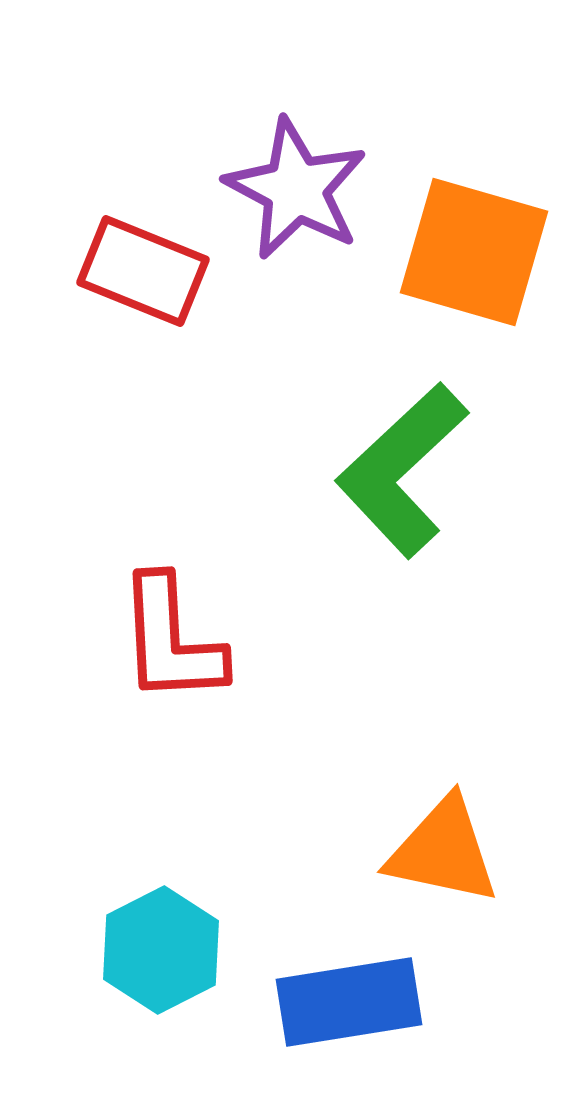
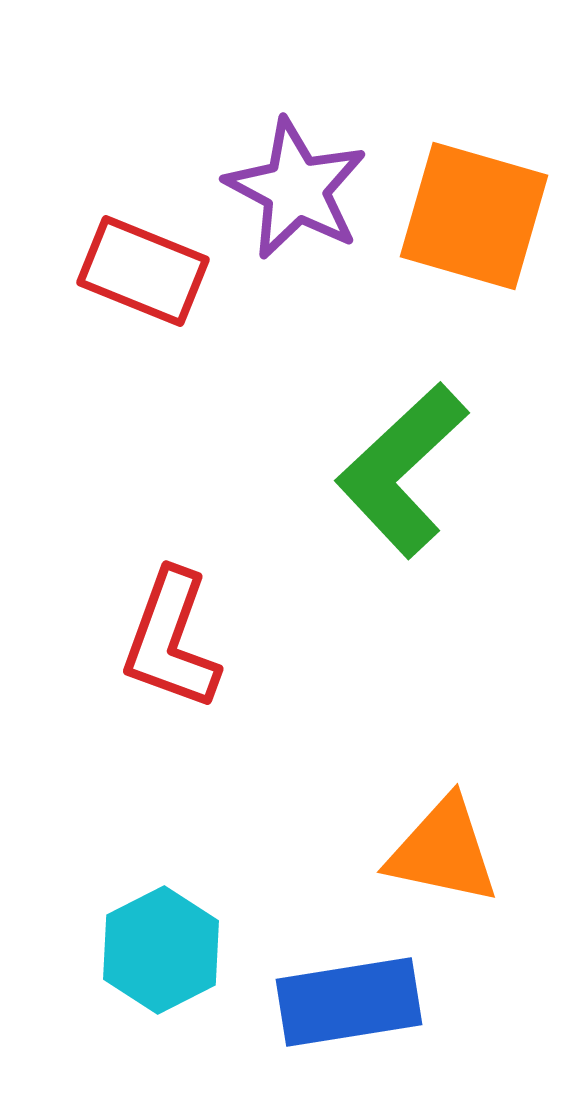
orange square: moved 36 px up
red L-shape: rotated 23 degrees clockwise
